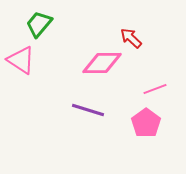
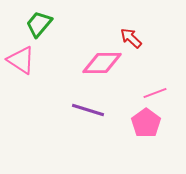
pink line: moved 4 px down
